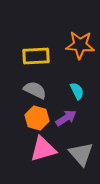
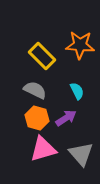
yellow rectangle: moved 6 px right; rotated 48 degrees clockwise
